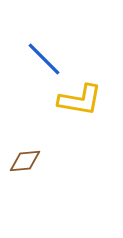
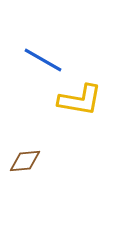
blue line: moved 1 px left, 1 px down; rotated 15 degrees counterclockwise
